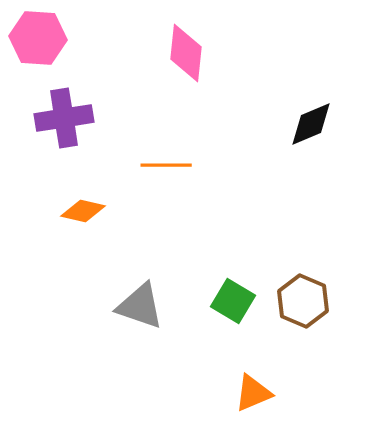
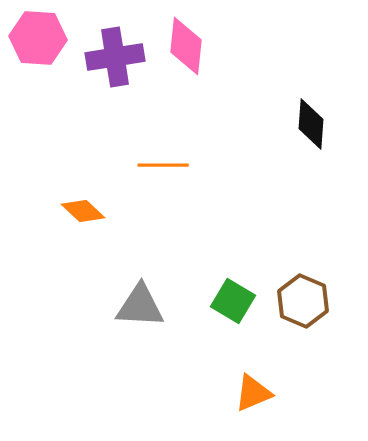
pink diamond: moved 7 px up
purple cross: moved 51 px right, 61 px up
black diamond: rotated 63 degrees counterclockwise
orange line: moved 3 px left
orange diamond: rotated 30 degrees clockwise
gray triangle: rotated 16 degrees counterclockwise
